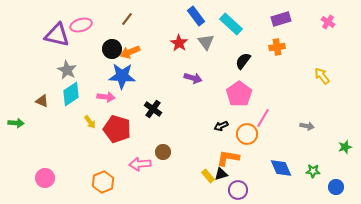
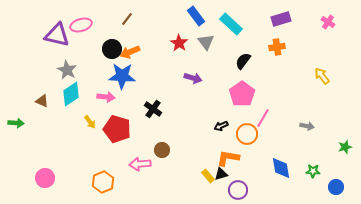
pink pentagon at (239, 94): moved 3 px right
brown circle at (163, 152): moved 1 px left, 2 px up
blue diamond at (281, 168): rotated 15 degrees clockwise
